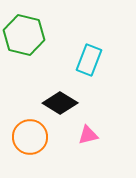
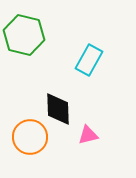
cyan rectangle: rotated 8 degrees clockwise
black diamond: moved 2 px left, 6 px down; rotated 56 degrees clockwise
